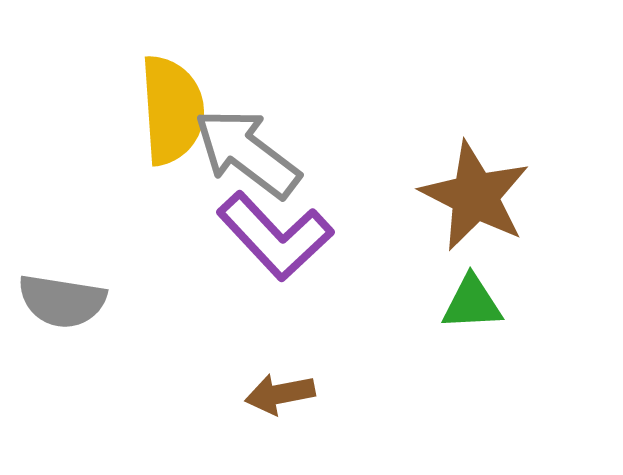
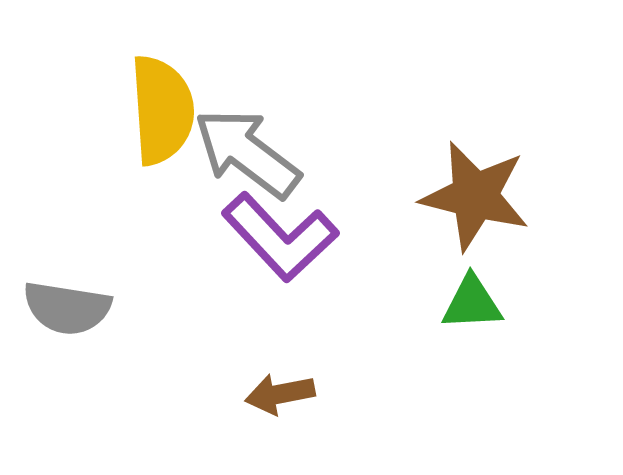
yellow semicircle: moved 10 px left
brown star: rotated 13 degrees counterclockwise
purple L-shape: moved 5 px right, 1 px down
gray semicircle: moved 5 px right, 7 px down
